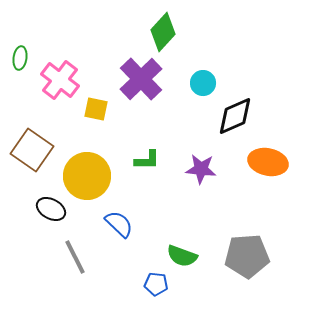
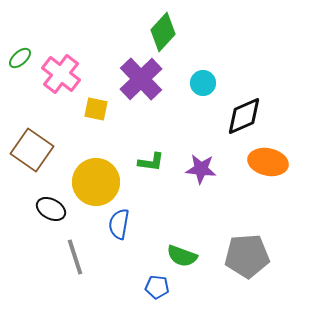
green ellipse: rotated 40 degrees clockwise
pink cross: moved 1 px right, 6 px up
black diamond: moved 9 px right
green L-shape: moved 4 px right, 2 px down; rotated 8 degrees clockwise
yellow circle: moved 9 px right, 6 px down
blue semicircle: rotated 124 degrees counterclockwise
gray line: rotated 9 degrees clockwise
blue pentagon: moved 1 px right, 3 px down
